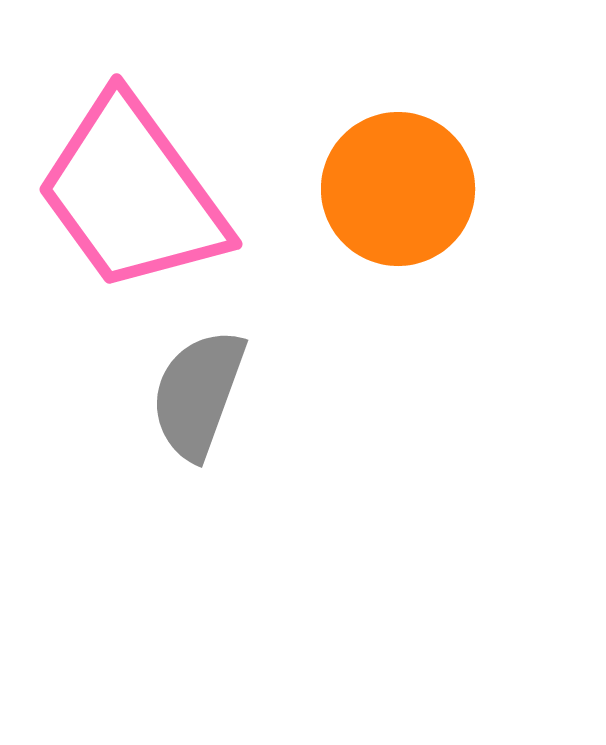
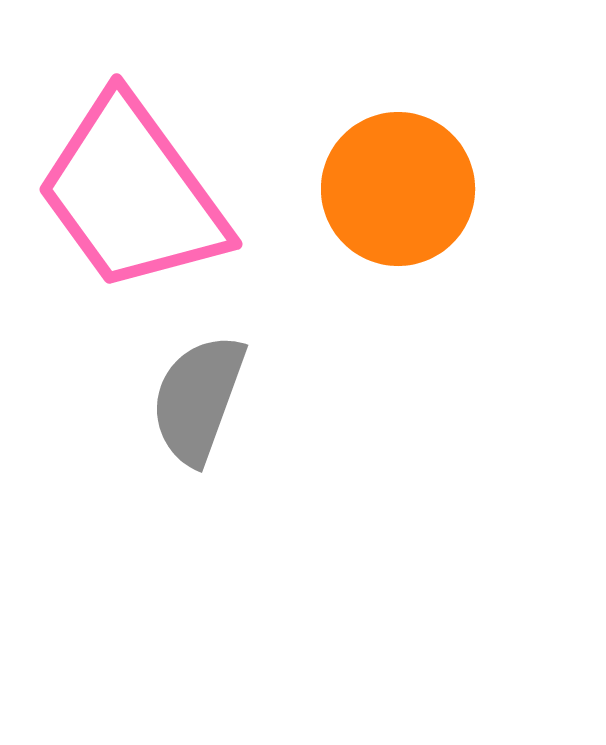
gray semicircle: moved 5 px down
